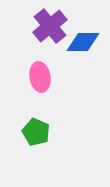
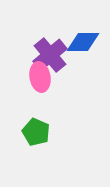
purple cross: moved 29 px down
